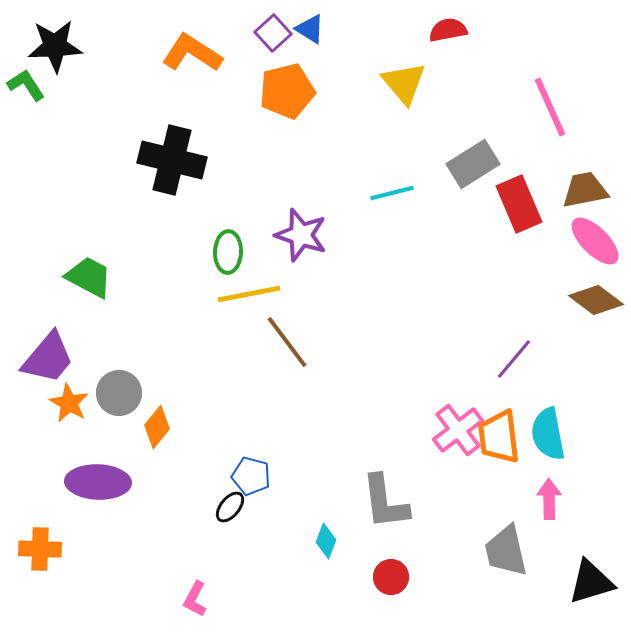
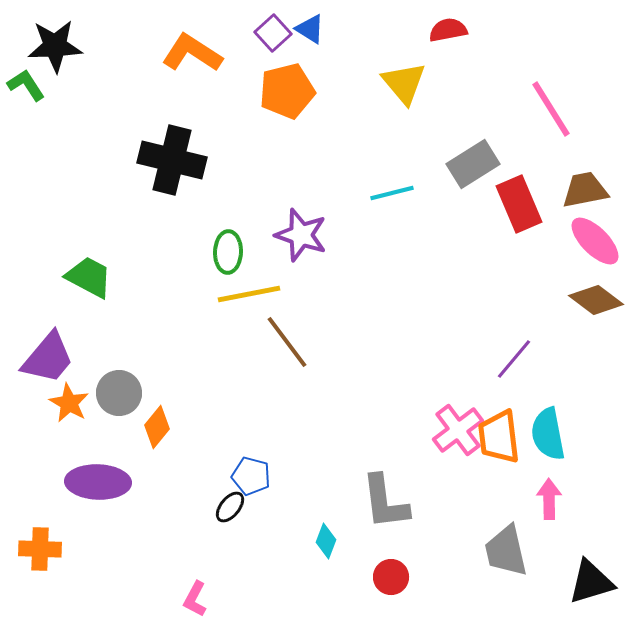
pink line: moved 1 px right, 2 px down; rotated 8 degrees counterclockwise
